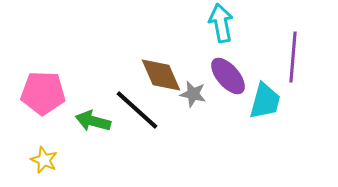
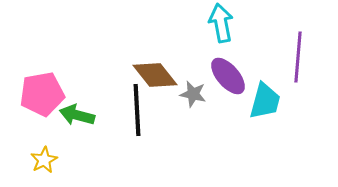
purple line: moved 5 px right
brown diamond: moved 6 px left; rotated 15 degrees counterclockwise
pink pentagon: moved 1 px left, 1 px down; rotated 12 degrees counterclockwise
black line: rotated 45 degrees clockwise
green arrow: moved 16 px left, 6 px up
yellow star: rotated 20 degrees clockwise
